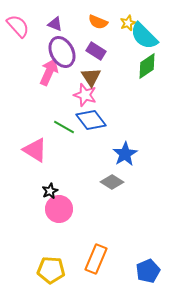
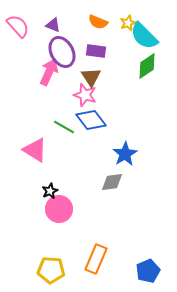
purple triangle: moved 2 px left, 1 px down
purple rectangle: rotated 24 degrees counterclockwise
gray diamond: rotated 40 degrees counterclockwise
